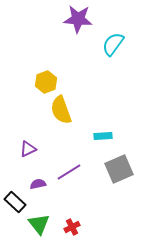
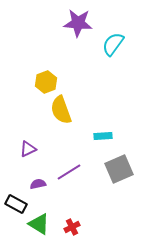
purple star: moved 4 px down
black rectangle: moved 1 px right, 2 px down; rotated 15 degrees counterclockwise
green triangle: rotated 20 degrees counterclockwise
